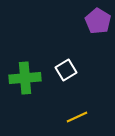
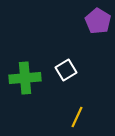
yellow line: rotated 40 degrees counterclockwise
